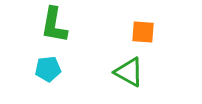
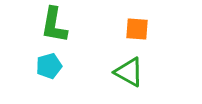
orange square: moved 6 px left, 3 px up
cyan pentagon: moved 1 px right, 3 px up; rotated 10 degrees counterclockwise
